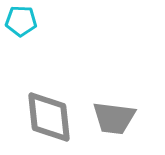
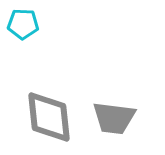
cyan pentagon: moved 2 px right, 3 px down
